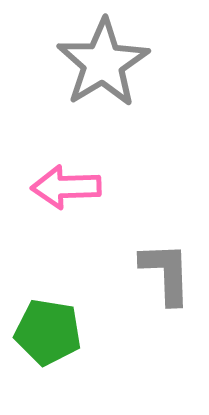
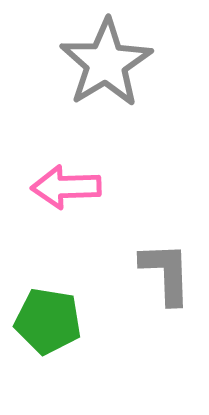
gray star: moved 3 px right
green pentagon: moved 11 px up
